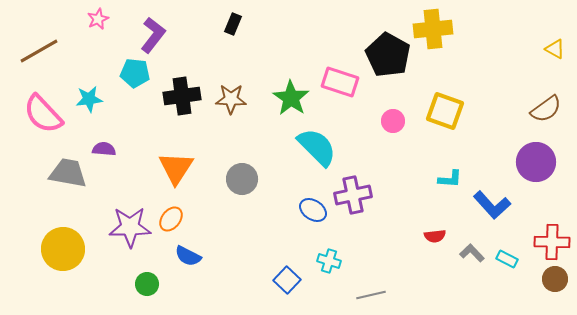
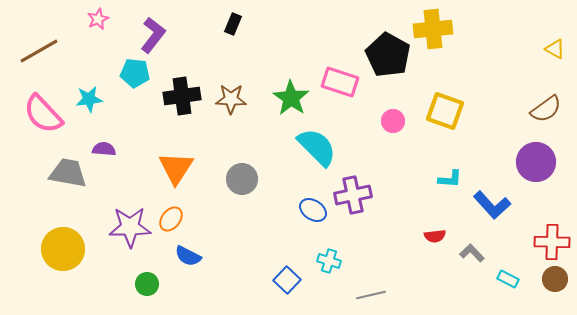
cyan rectangle: moved 1 px right, 20 px down
